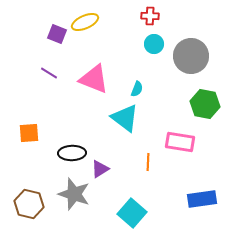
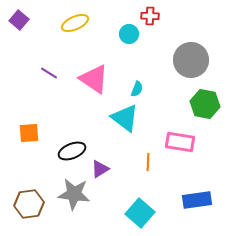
yellow ellipse: moved 10 px left, 1 px down
purple square: moved 38 px left, 14 px up; rotated 18 degrees clockwise
cyan circle: moved 25 px left, 10 px up
gray circle: moved 4 px down
pink triangle: rotated 12 degrees clockwise
black ellipse: moved 2 px up; rotated 20 degrees counterclockwise
gray star: rotated 12 degrees counterclockwise
blue rectangle: moved 5 px left, 1 px down
brown hexagon: rotated 20 degrees counterclockwise
cyan square: moved 8 px right
